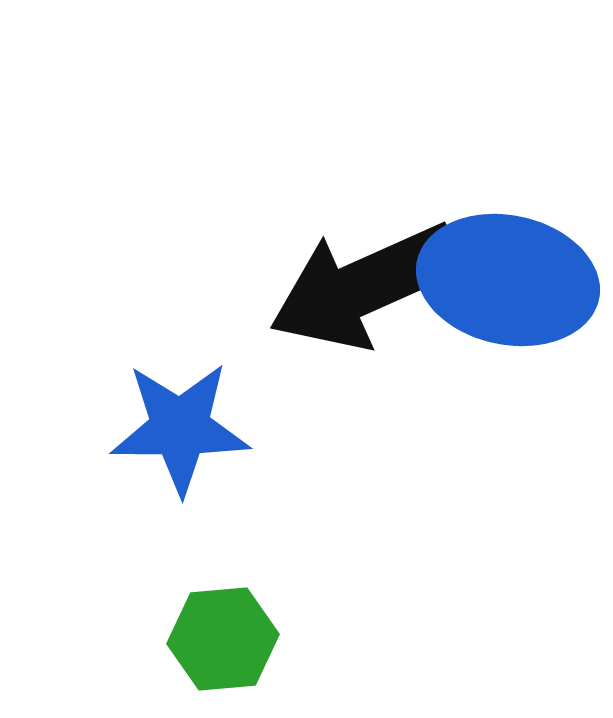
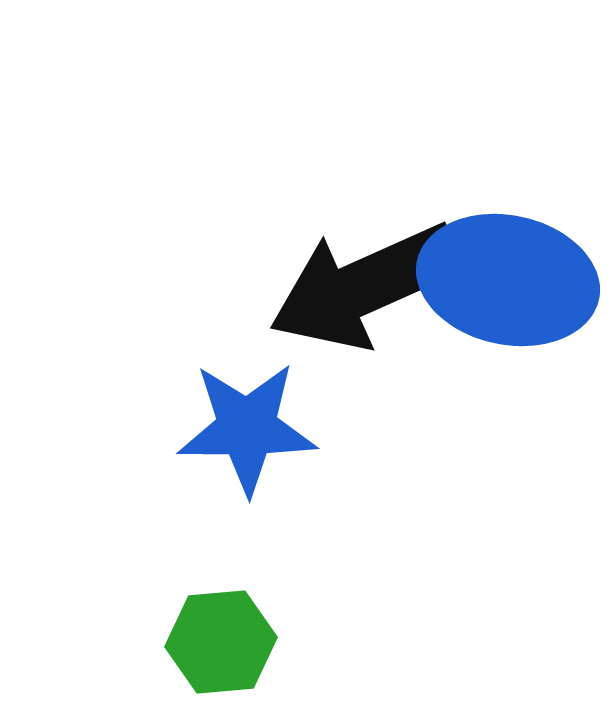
blue star: moved 67 px right
green hexagon: moved 2 px left, 3 px down
